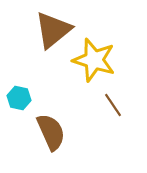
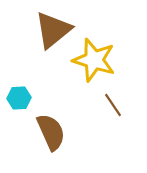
cyan hexagon: rotated 15 degrees counterclockwise
